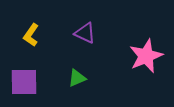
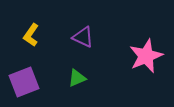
purple triangle: moved 2 px left, 4 px down
purple square: rotated 20 degrees counterclockwise
